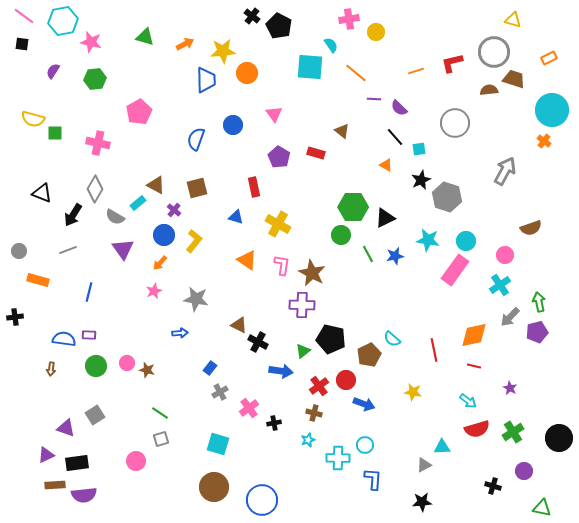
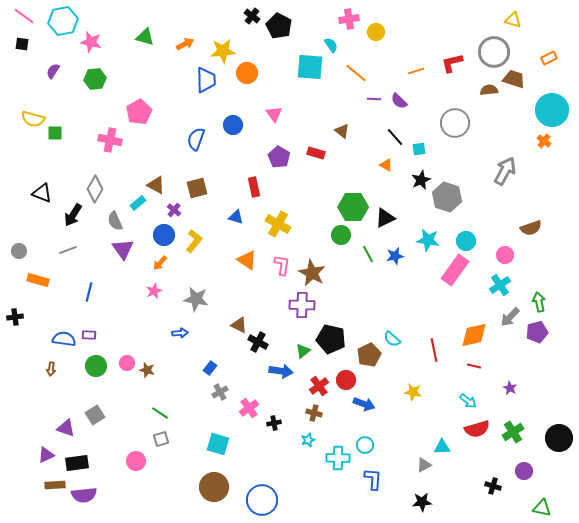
purple semicircle at (399, 108): moved 7 px up
pink cross at (98, 143): moved 12 px right, 3 px up
gray semicircle at (115, 217): moved 4 px down; rotated 36 degrees clockwise
